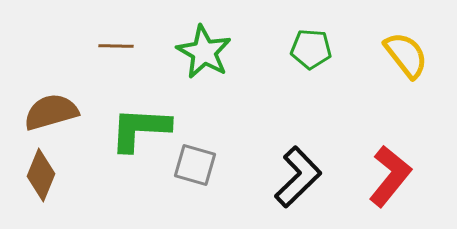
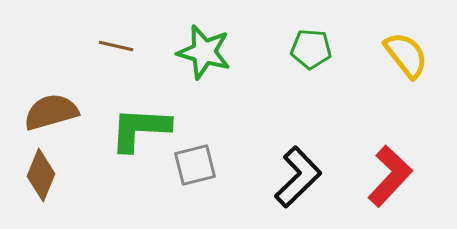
brown line: rotated 12 degrees clockwise
green star: rotated 14 degrees counterclockwise
gray square: rotated 30 degrees counterclockwise
red L-shape: rotated 4 degrees clockwise
